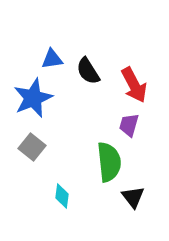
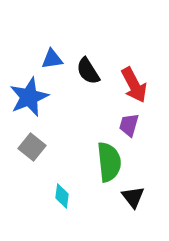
blue star: moved 4 px left, 1 px up
